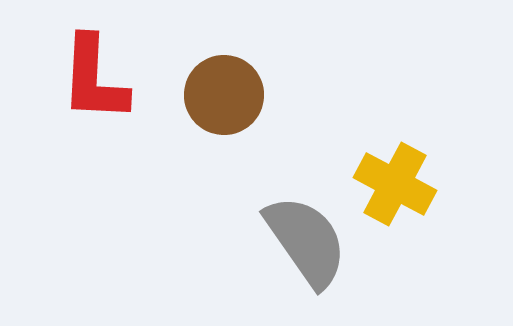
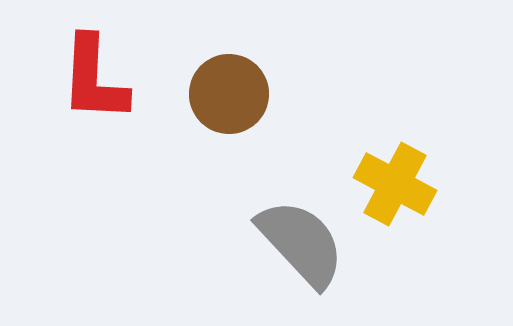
brown circle: moved 5 px right, 1 px up
gray semicircle: moved 5 px left, 2 px down; rotated 8 degrees counterclockwise
